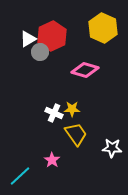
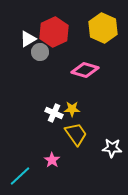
red hexagon: moved 2 px right, 4 px up
